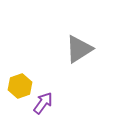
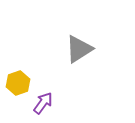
yellow hexagon: moved 2 px left, 3 px up
